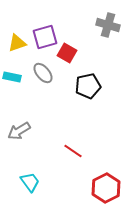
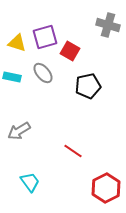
yellow triangle: rotated 36 degrees clockwise
red square: moved 3 px right, 2 px up
